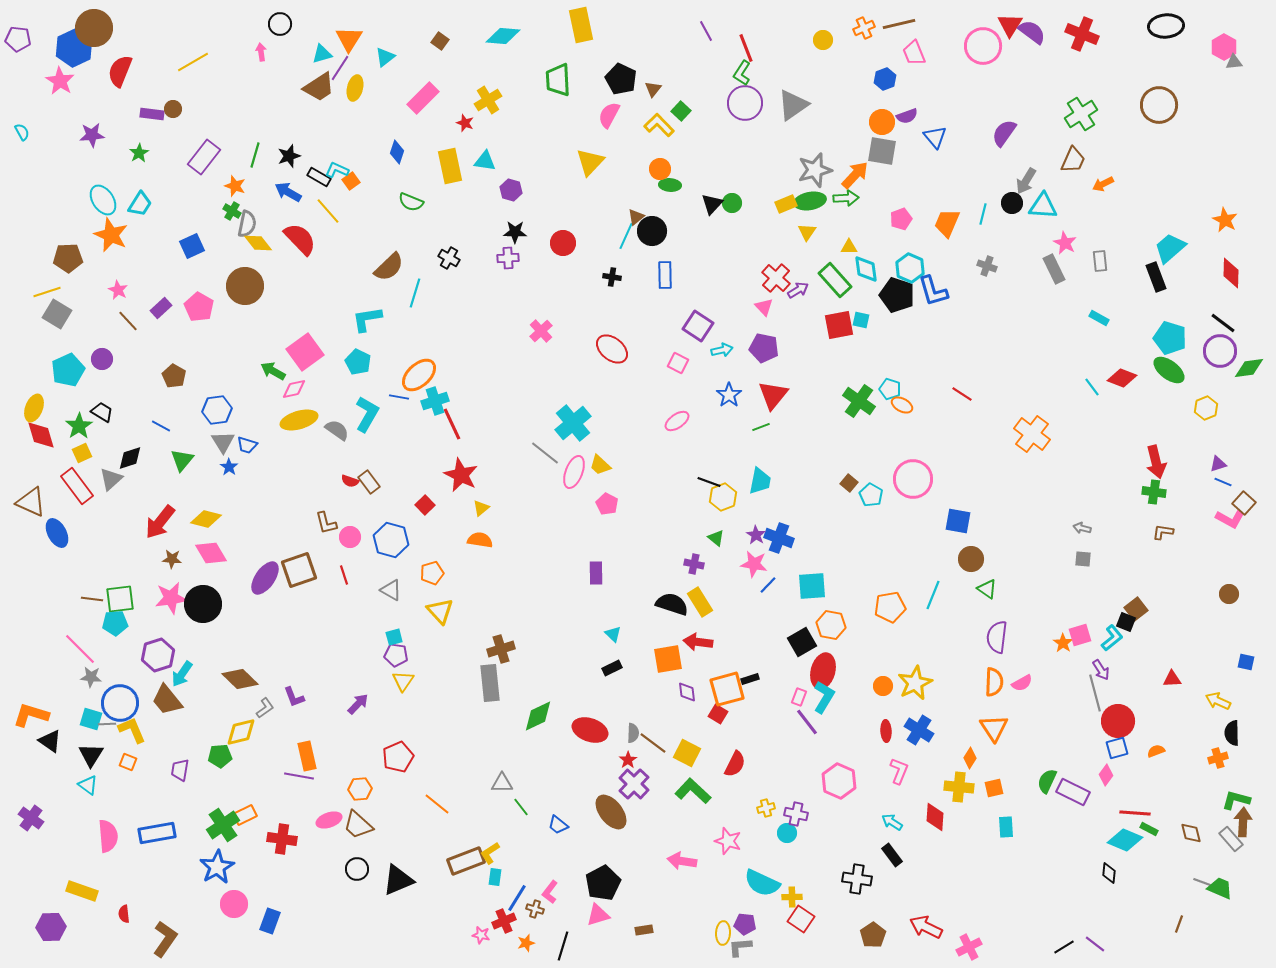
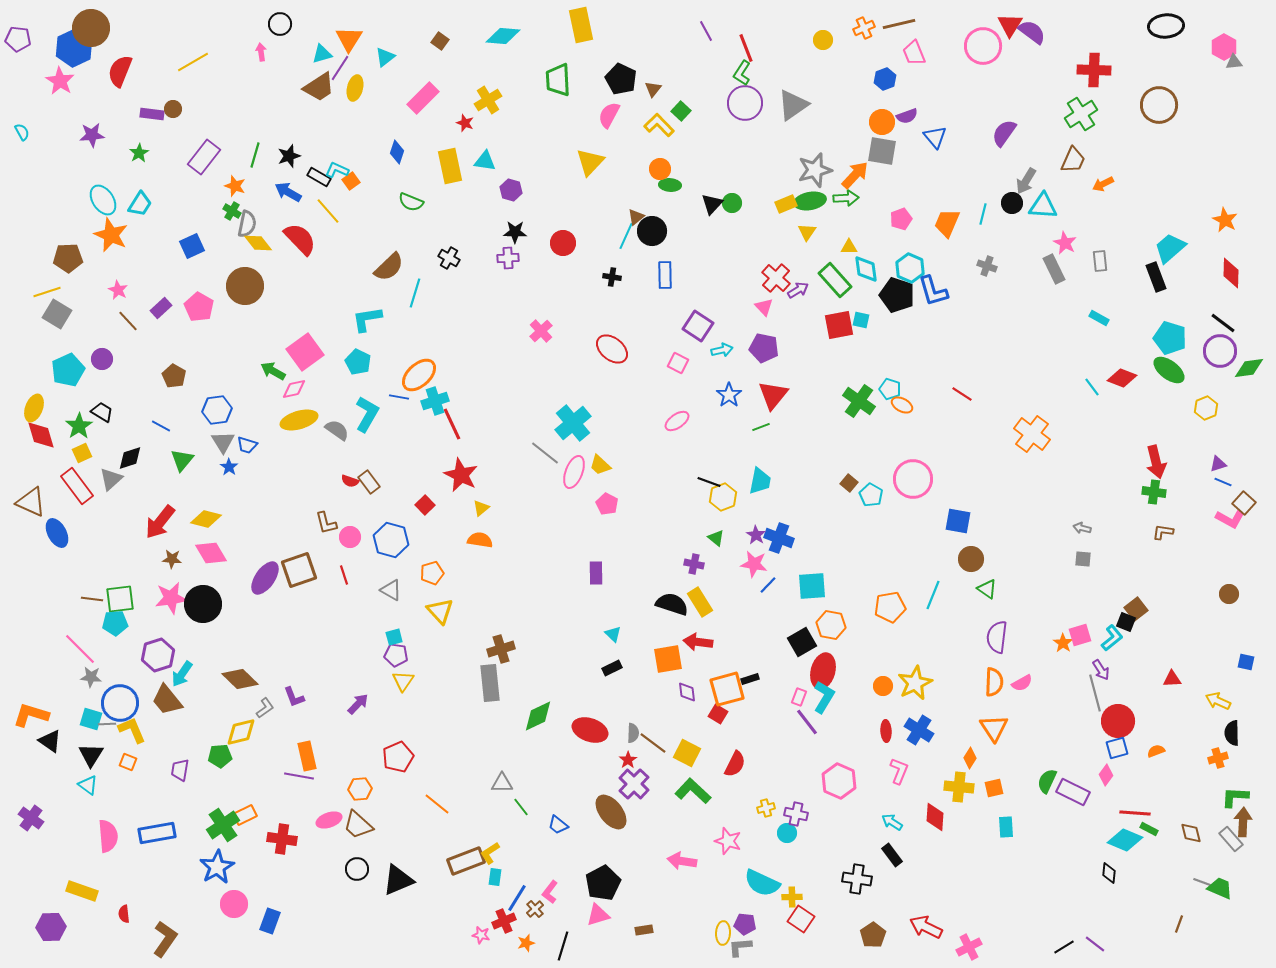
brown circle at (94, 28): moved 3 px left
red cross at (1082, 34): moved 12 px right, 36 px down; rotated 20 degrees counterclockwise
green L-shape at (1236, 800): moved 1 px left, 3 px up; rotated 12 degrees counterclockwise
brown cross at (535, 909): rotated 30 degrees clockwise
